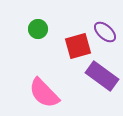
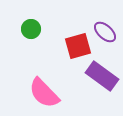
green circle: moved 7 px left
